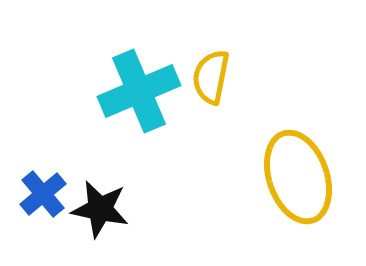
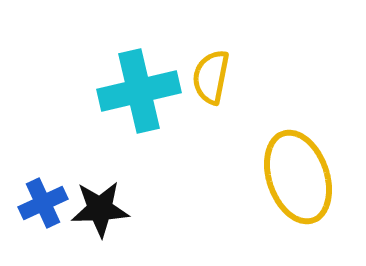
cyan cross: rotated 10 degrees clockwise
blue cross: moved 9 px down; rotated 15 degrees clockwise
black star: rotated 14 degrees counterclockwise
